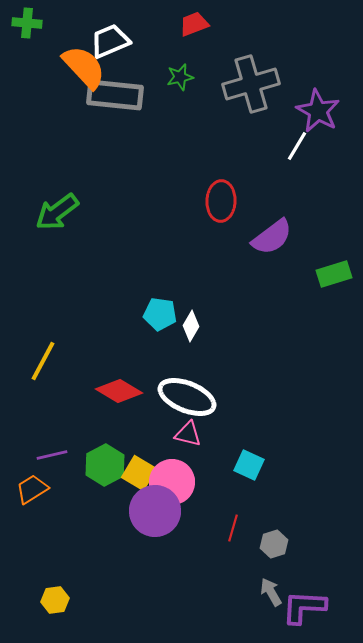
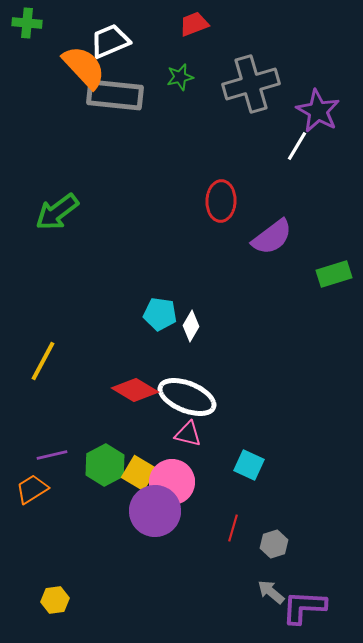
red diamond: moved 16 px right, 1 px up
gray arrow: rotated 20 degrees counterclockwise
